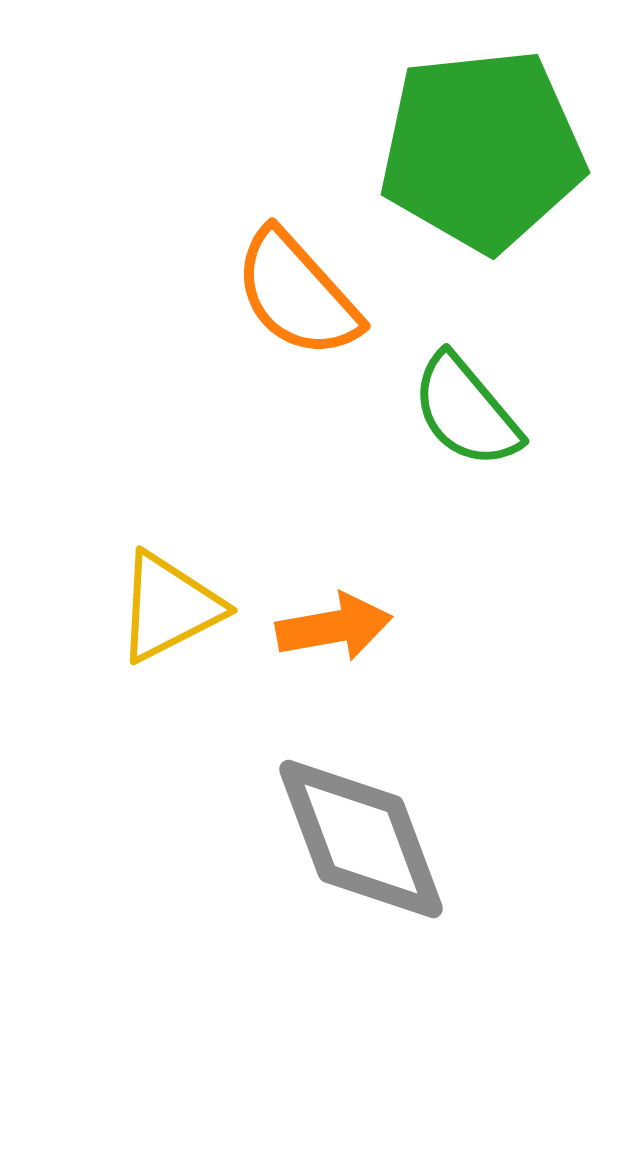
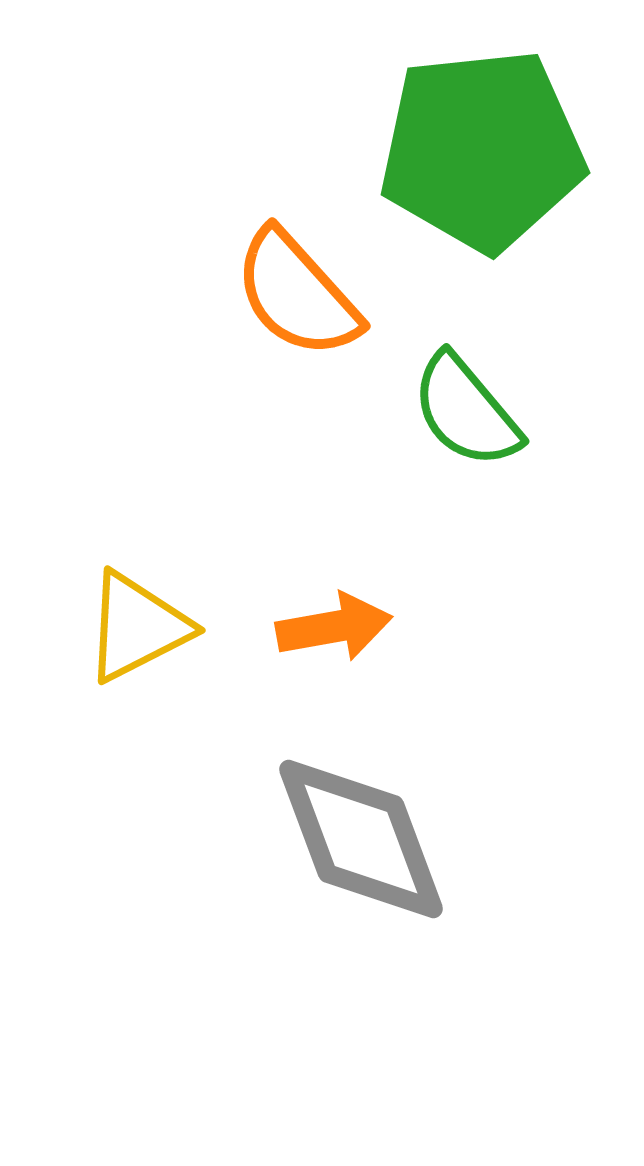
yellow triangle: moved 32 px left, 20 px down
